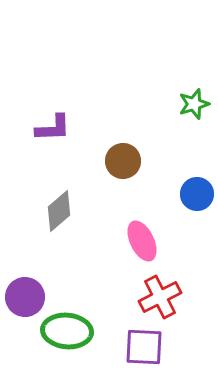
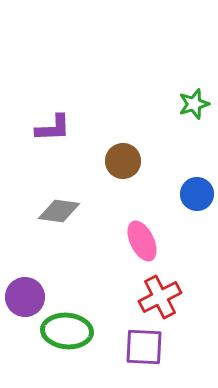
gray diamond: rotated 48 degrees clockwise
